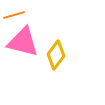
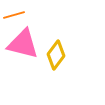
pink triangle: moved 2 px down
